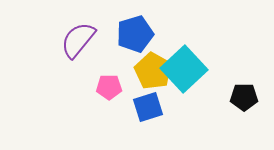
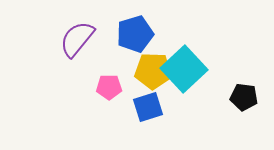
purple semicircle: moved 1 px left, 1 px up
yellow pentagon: rotated 27 degrees counterclockwise
black pentagon: rotated 8 degrees clockwise
